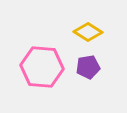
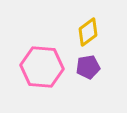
yellow diamond: rotated 68 degrees counterclockwise
